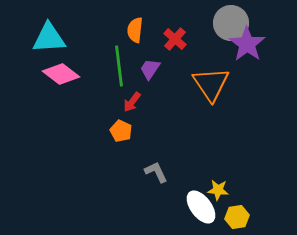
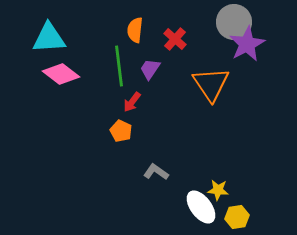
gray circle: moved 3 px right, 1 px up
purple star: rotated 9 degrees clockwise
gray L-shape: rotated 30 degrees counterclockwise
